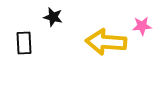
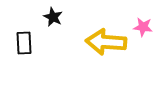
black star: rotated 12 degrees clockwise
pink star: moved 1 px right, 1 px down; rotated 12 degrees clockwise
